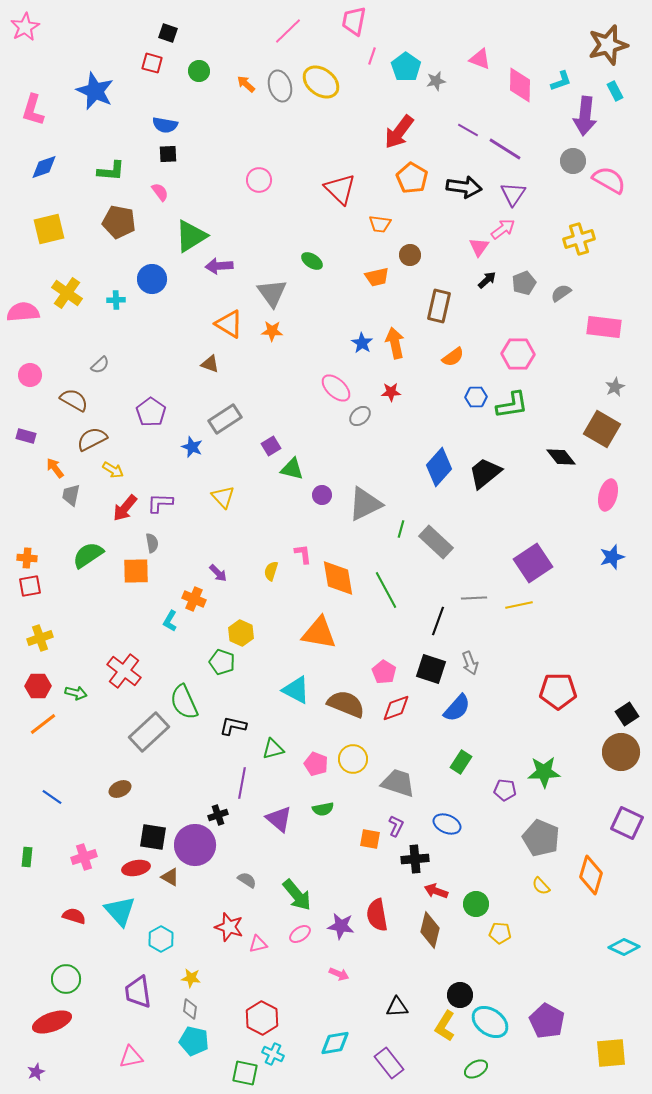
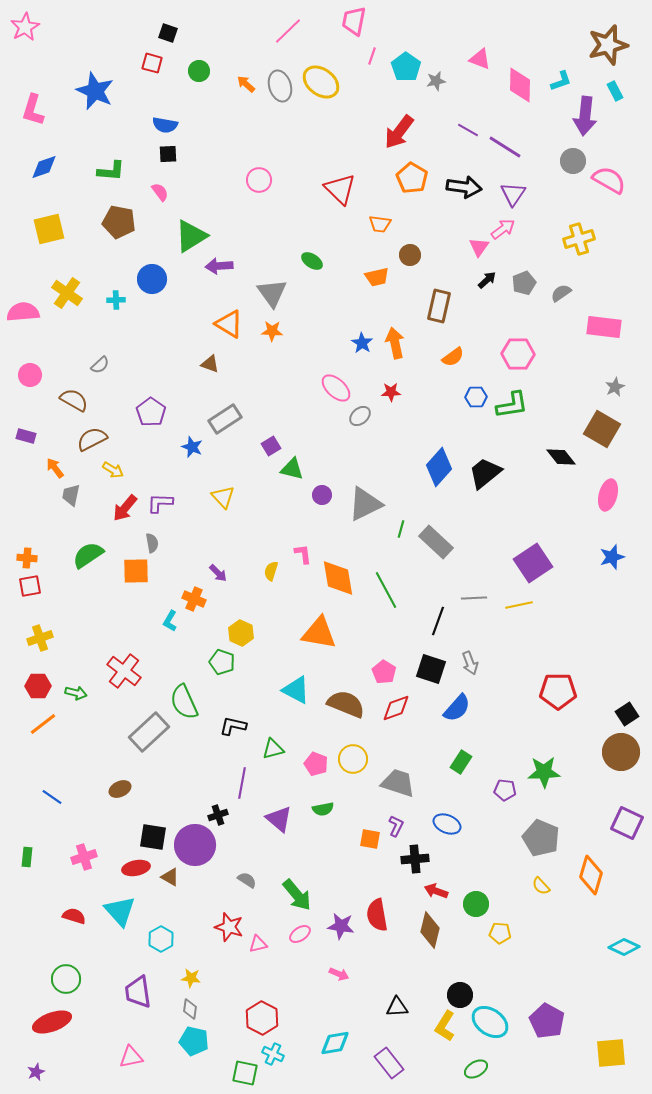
purple line at (505, 149): moved 2 px up
